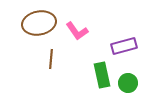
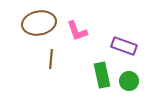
pink L-shape: rotated 15 degrees clockwise
purple rectangle: rotated 35 degrees clockwise
green circle: moved 1 px right, 2 px up
